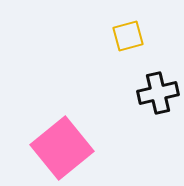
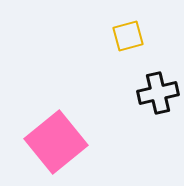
pink square: moved 6 px left, 6 px up
